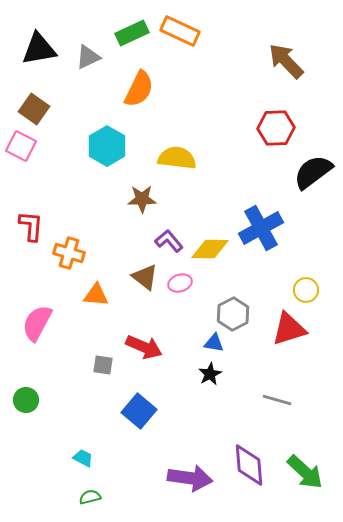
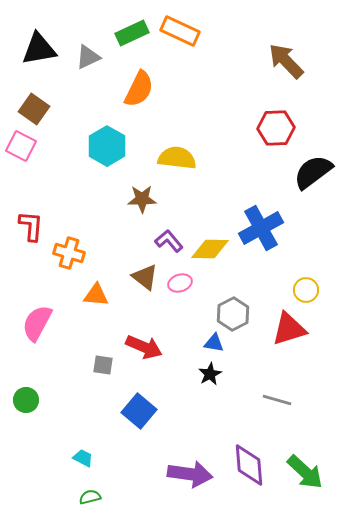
purple arrow: moved 4 px up
